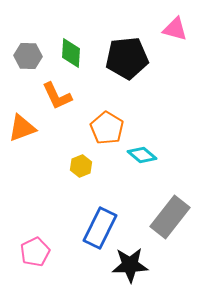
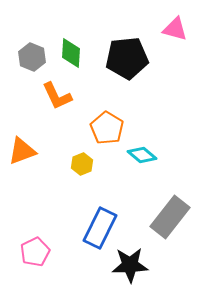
gray hexagon: moved 4 px right, 1 px down; rotated 20 degrees clockwise
orange triangle: moved 23 px down
yellow hexagon: moved 1 px right, 2 px up
